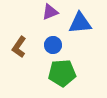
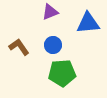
blue triangle: moved 8 px right
brown L-shape: rotated 110 degrees clockwise
